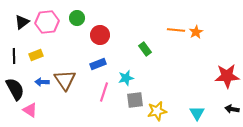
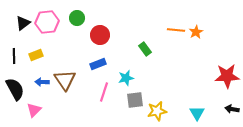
black triangle: moved 1 px right, 1 px down
pink triangle: moved 4 px right; rotated 42 degrees clockwise
